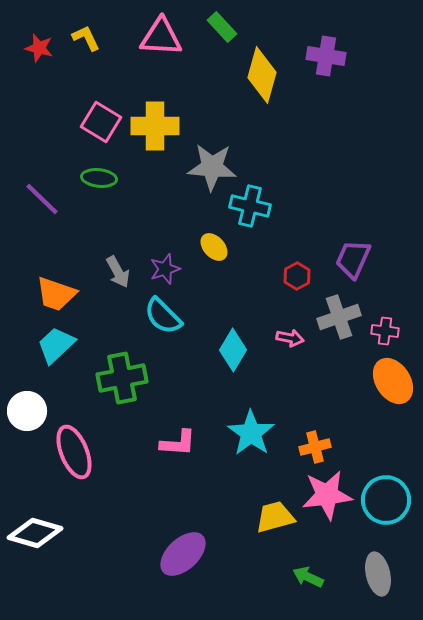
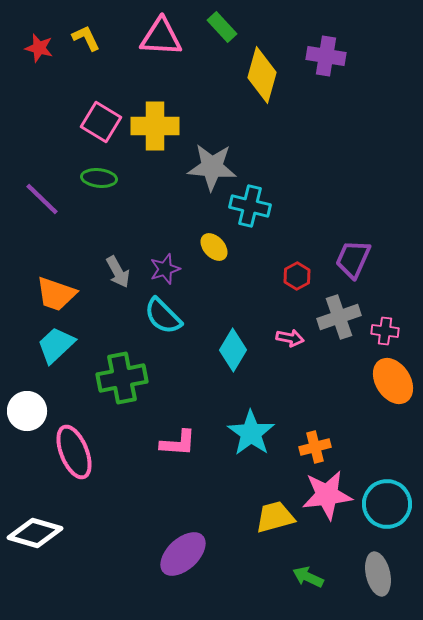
cyan circle: moved 1 px right, 4 px down
